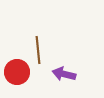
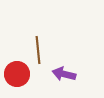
red circle: moved 2 px down
